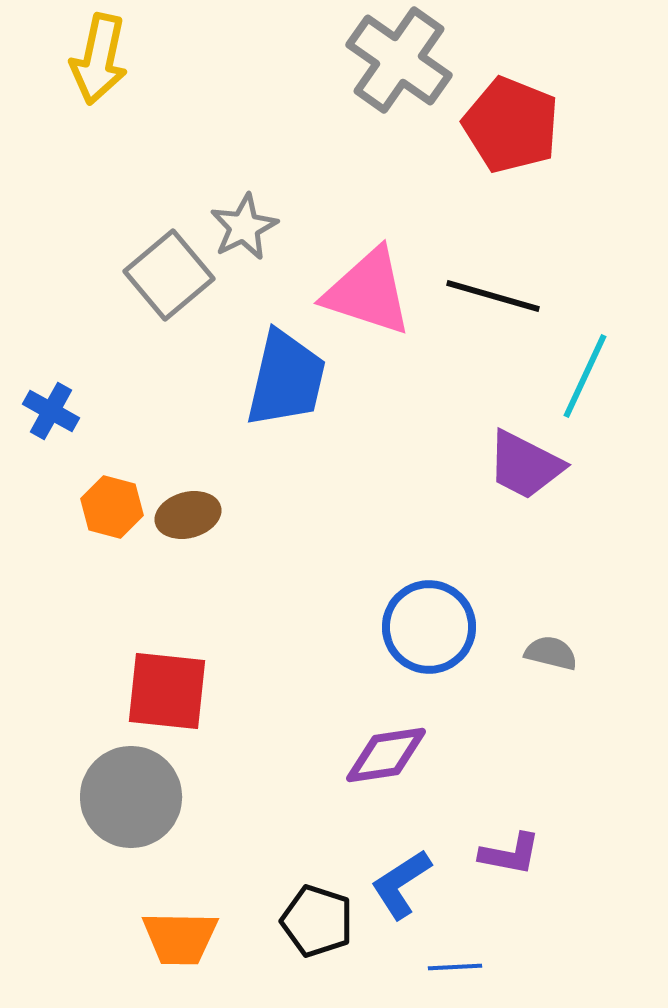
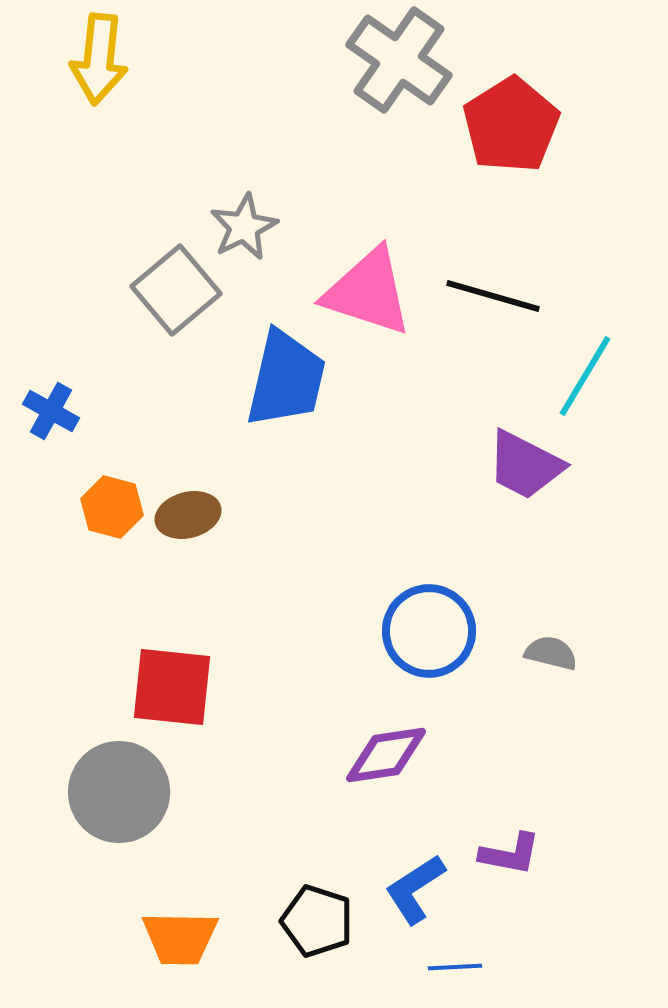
yellow arrow: rotated 6 degrees counterclockwise
red pentagon: rotated 18 degrees clockwise
gray square: moved 7 px right, 15 px down
cyan line: rotated 6 degrees clockwise
blue circle: moved 4 px down
red square: moved 5 px right, 4 px up
gray circle: moved 12 px left, 5 px up
blue L-shape: moved 14 px right, 5 px down
